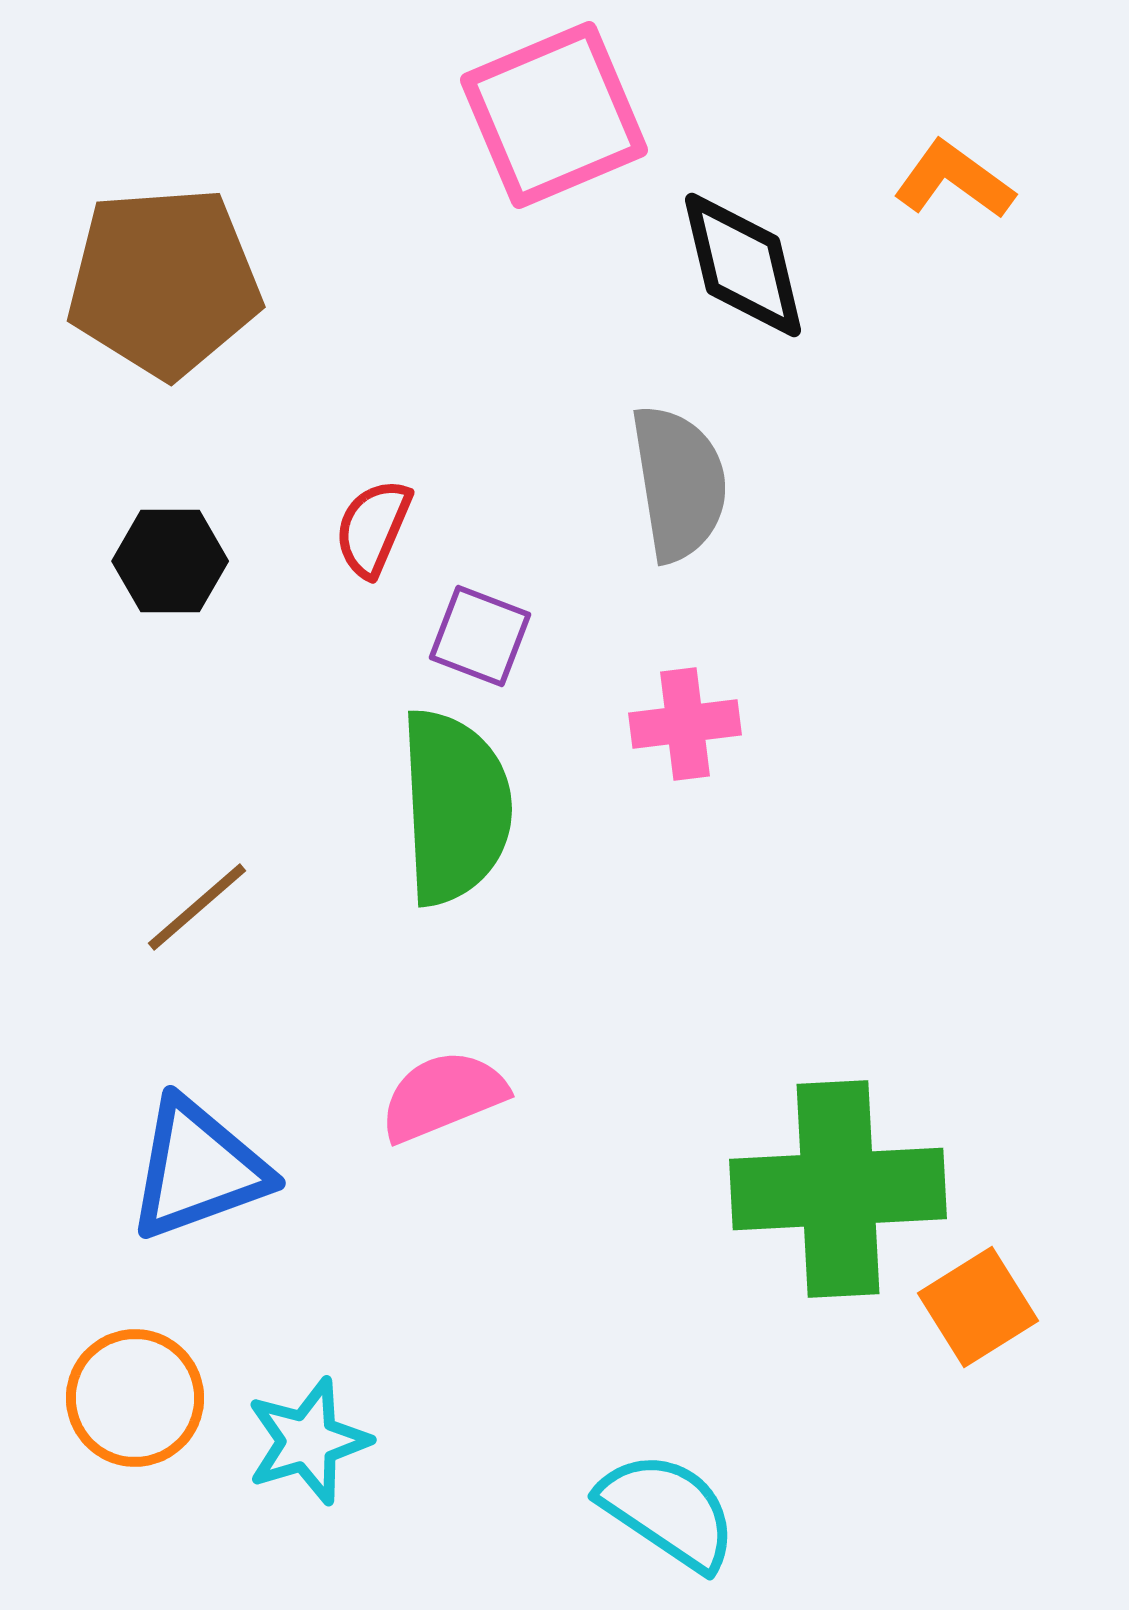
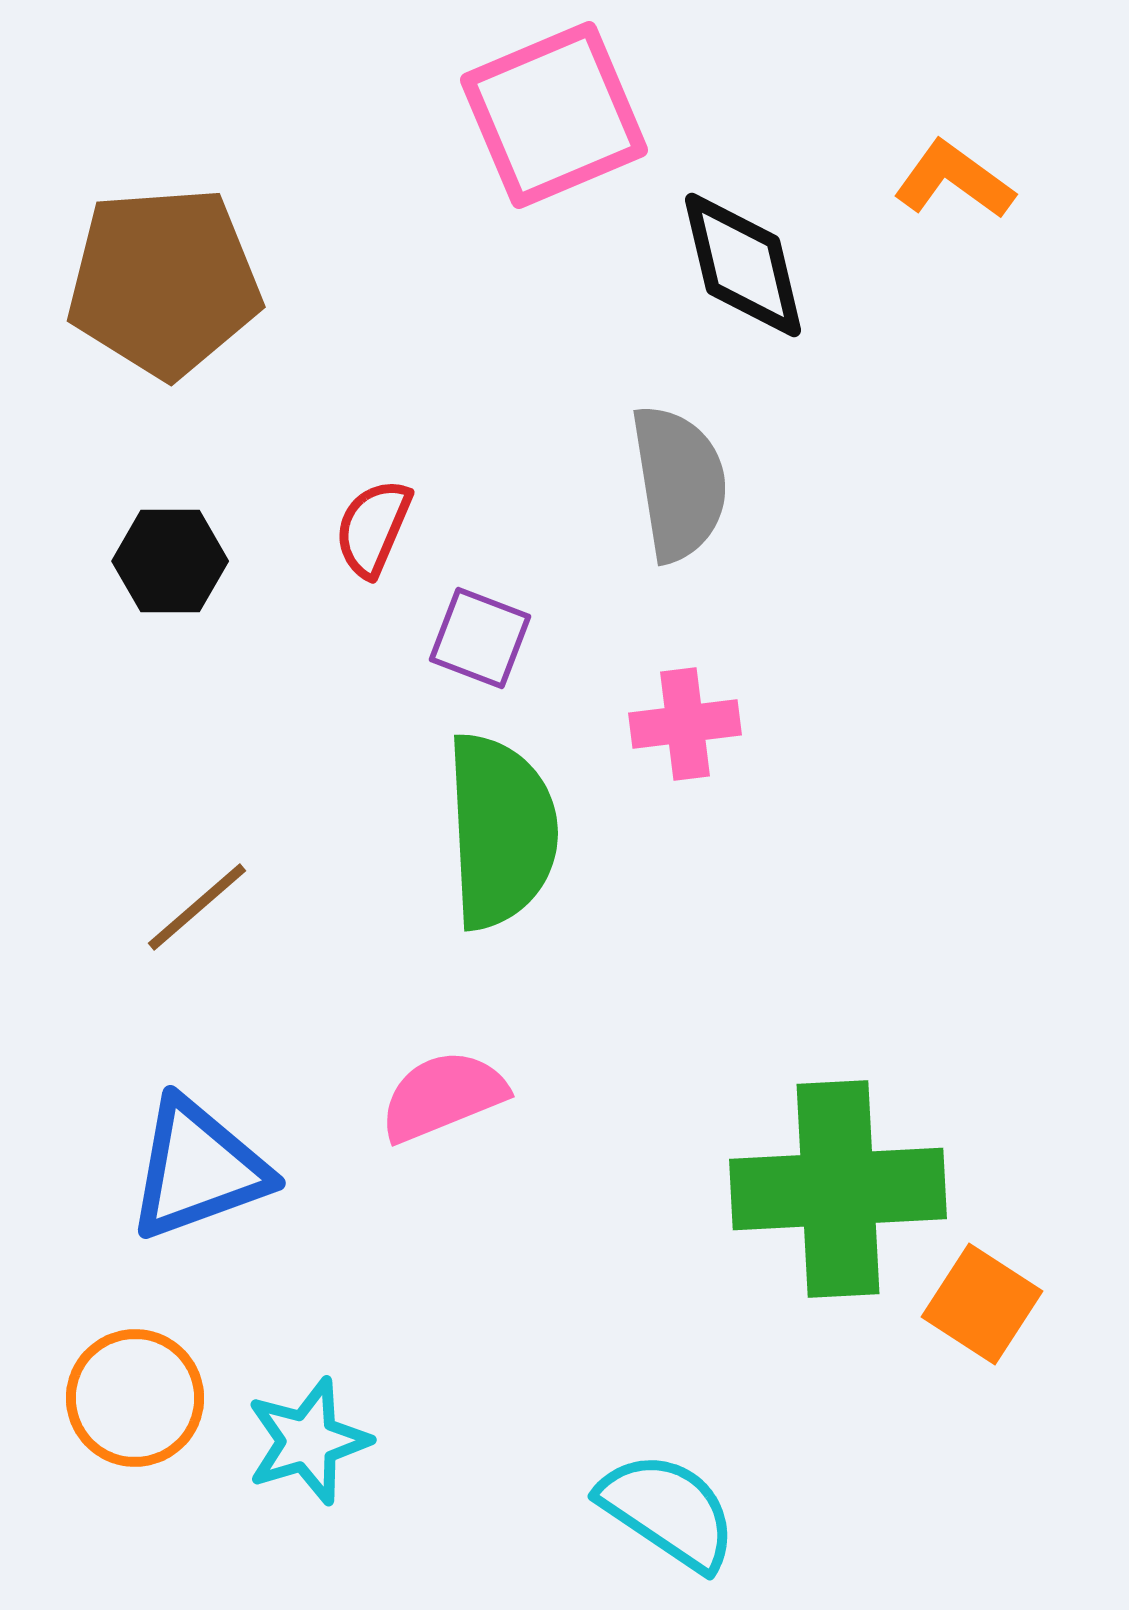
purple square: moved 2 px down
green semicircle: moved 46 px right, 24 px down
orange square: moved 4 px right, 3 px up; rotated 25 degrees counterclockwise
